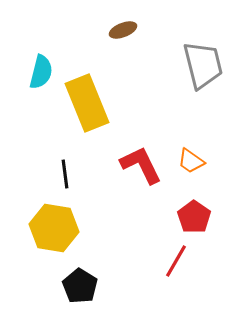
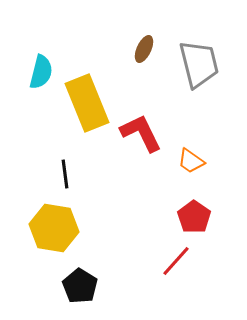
brown ellipse: moved 21 px right, 19 px down; rotated 44 degrees counterclockwise
gray trapezoid: moved 4 px left, 1 px up
red L-shape: moved 32 px up
red line: rotated 12 degrees clockwise
